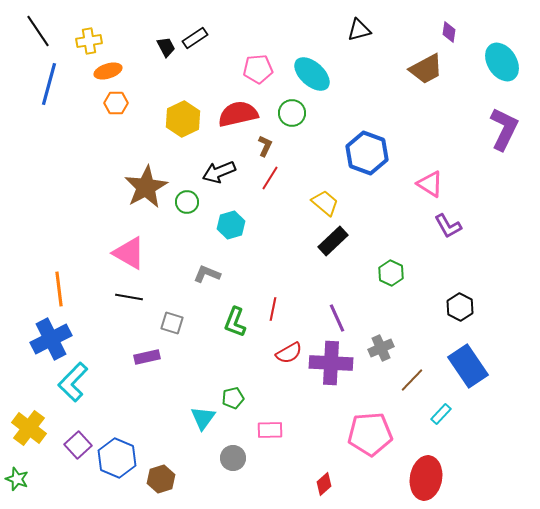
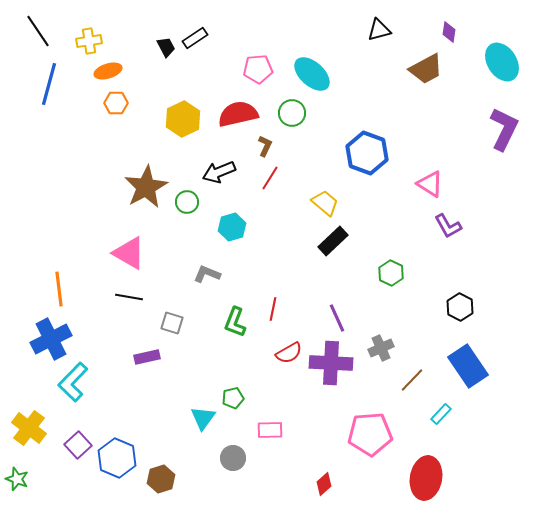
black triangle at (359, 30): moved 20 px right
cyan hexagon at (231, 225): moved 1 px right, 2 px down
